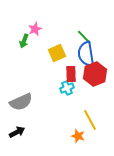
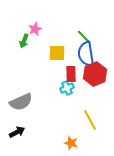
yellow square: rotated 24 degrees clockwise
orange star: moved 7 px left, 7 px down
